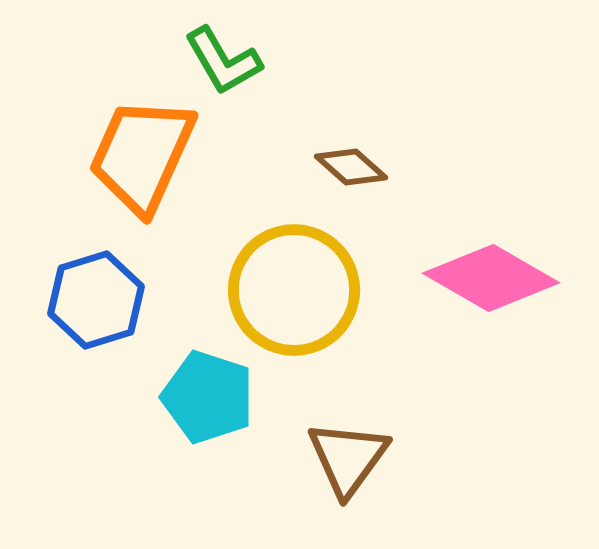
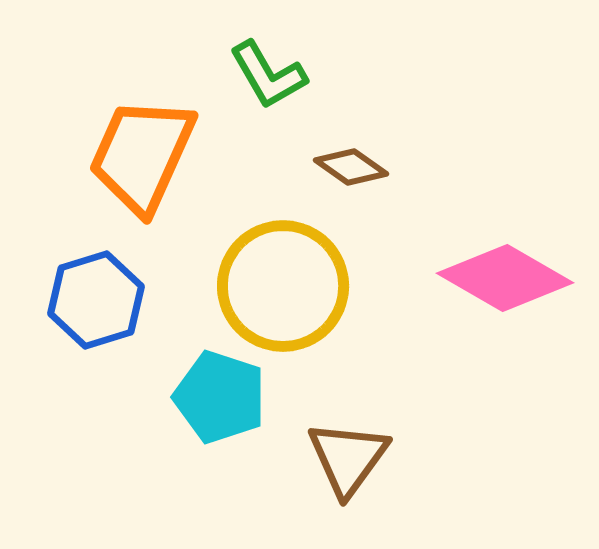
green L-shape: moved 45 px right, 14 px down
brown diamond: rotated 6 degrees counterclockwise
pink diamond: moved 14 px right
yellow circle: moved 11 px left, 4 px up
cyan pentagon: moved 12 px right
